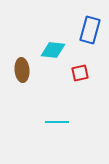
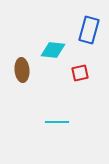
blue rectangle: moved 1 px left
